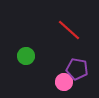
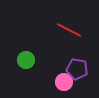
red line: rotated 15 degrees counterclockwise
green circle: moved 4 px down
